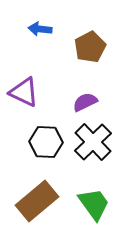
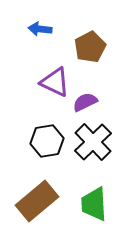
purple triangle: moved 31 px right, 10 px up
black hexagon: moved 1 px right, 1 px up; rotated 12 degrees counterclockwise
green trapezoid: rotated 147 degrees counterclockwise
